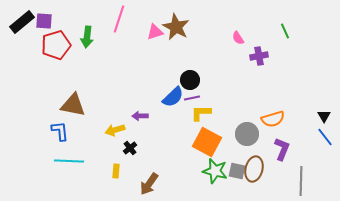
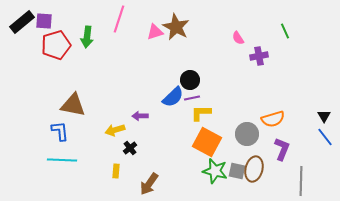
cyan line: moved 7 px left, 1 px up
